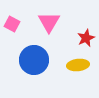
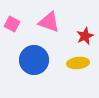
pink triangle: rotated 40 degrees counterclockwise
red star: moved 1 px left, 2 px up
yellow ellipse: moved 2 px up
